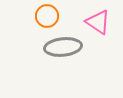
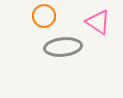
orange circle: moved 3 px left
